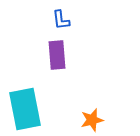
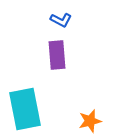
blue L-shape: rotated 55 degrees counterclockwise
orange star: moved 2 px left, 1 px down
